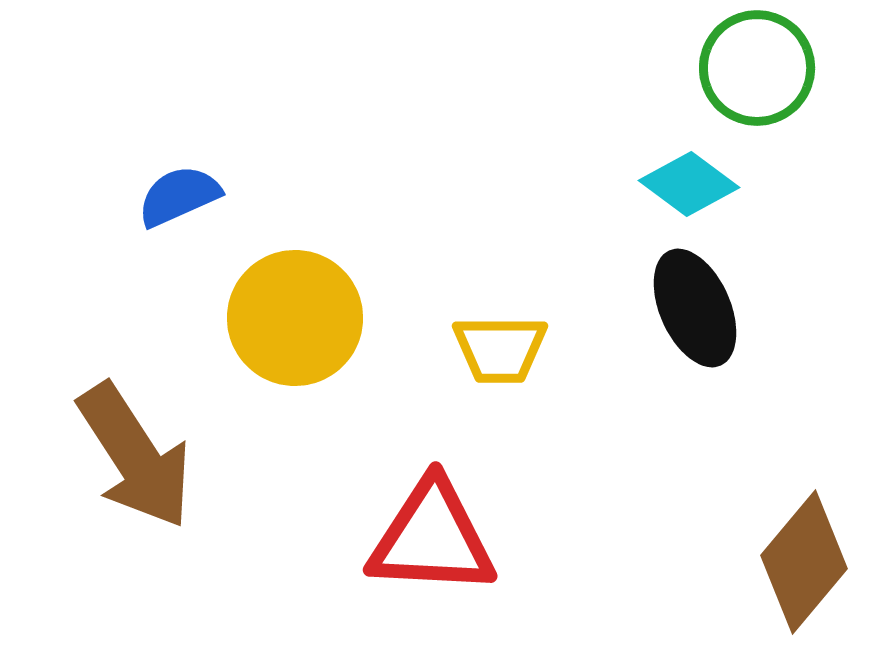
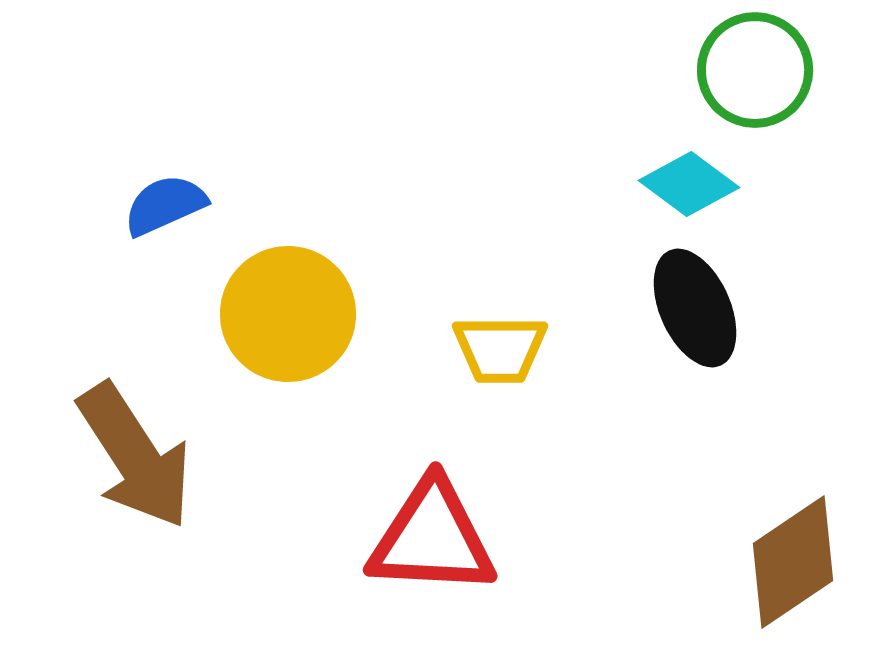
green circle: moved 2 px left, 2 px down
blue semicircle: moved 14 px left, 9 px down
yellow circle: moved 7 px left, 4 px up
brown diamond: moved 11 px left; rotated 16 degrees clockwise
